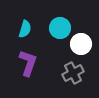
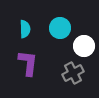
cyan semicircle: rotated 18 degrees counterclockwise
white circle: moved 3 px right, 2 px down
purple L-shape: rotated 12 degrees counterclockwise
